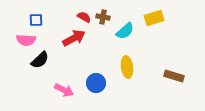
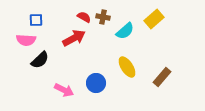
yellow rectangle: moved 1 px down; rotated 24 degrees counterclockwise
yellow ellipse: rotated 25 degrees counterclockwise
brown rectangle: moved 12 px left, 1 px down; rotated 66 degrees counterclockwise
